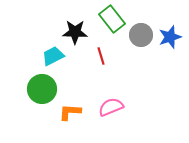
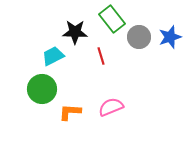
gray circle: moved 2 px left, 2 px down
